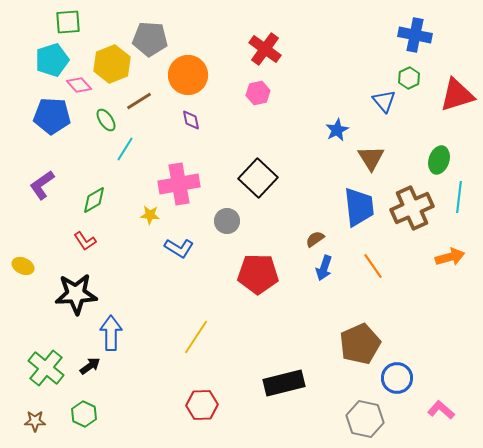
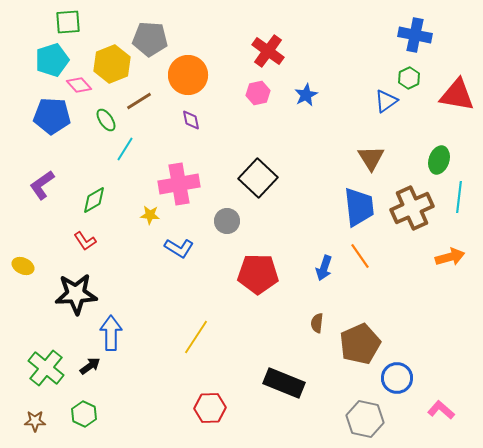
red cross at (265, 49): moved 3 px right, 2 px down
red triangle at (457, 95): rotated 27 degrees clockwise
blue triangle at (384, 101): moved 2 px right; rotated 35 degrees clockwise
blue star at (337, 130): moved 31 px left, 35 px up
brown semicircle at (315, 239): moved 2 px right, 84 px down; rotated 48 degrees counterclockwise
orange line at (373, 266): moved 13 px left, 10 px up
black rectangle at (284, 383): rotated 36 degrees clockwise
red hexagon at (202, 405): moved 8 px right, 3 px down
